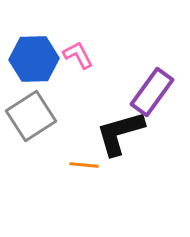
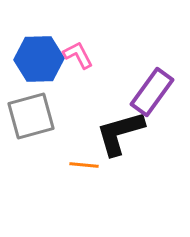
blue hexagon: moved 5 px right
gray square: rotated 18 degrees clockwise
